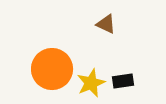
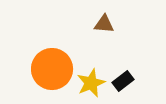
brown triangle: moved 2 px left; rotated 20 degrees counterclockwise
black rectangle: rotated 30 degrees counterclockwise
